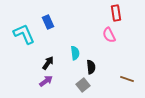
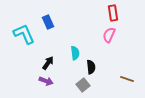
red rectangle: moved 3 px left
pink semicircle: rotated 49 degrees clockwise
purple arrow: rotated 56 degrees clockwise
